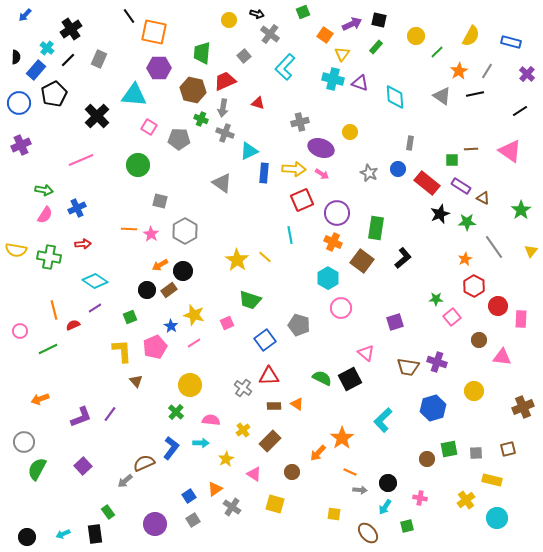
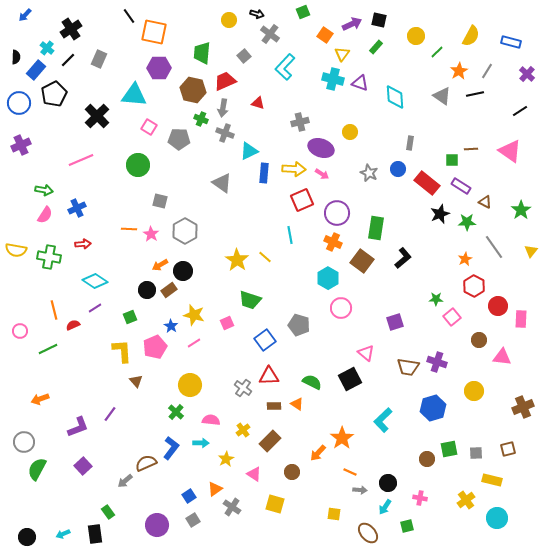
brown triangle at (483, 198): moved 2 px right, 4 px down
green semicircle at (322, 378): moved 10 px left, 4 px down
purple L-shape at (81, 417): moved 3 px left, 10 px down
brown semicircle at (144, 463): moved 2 px right
purple circle at (155, 524): moved 2 px right, 1 px down
